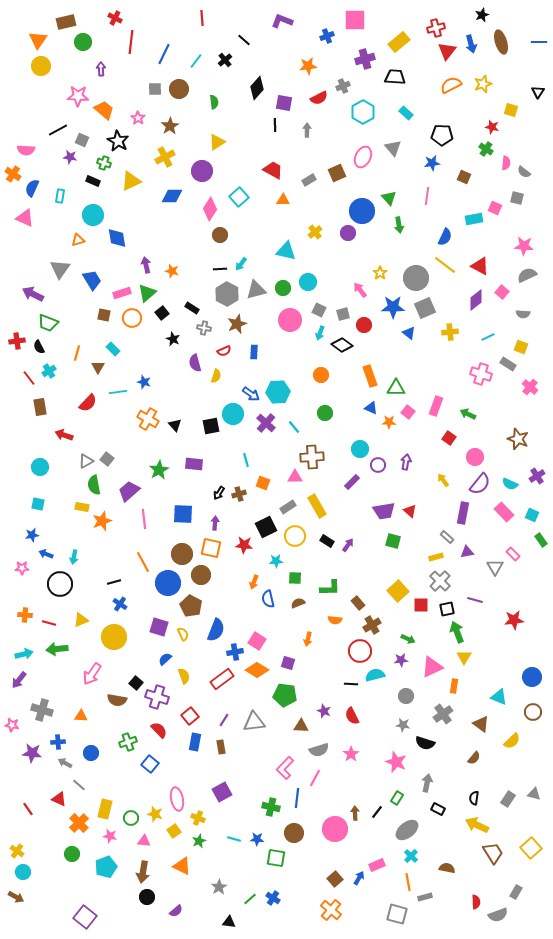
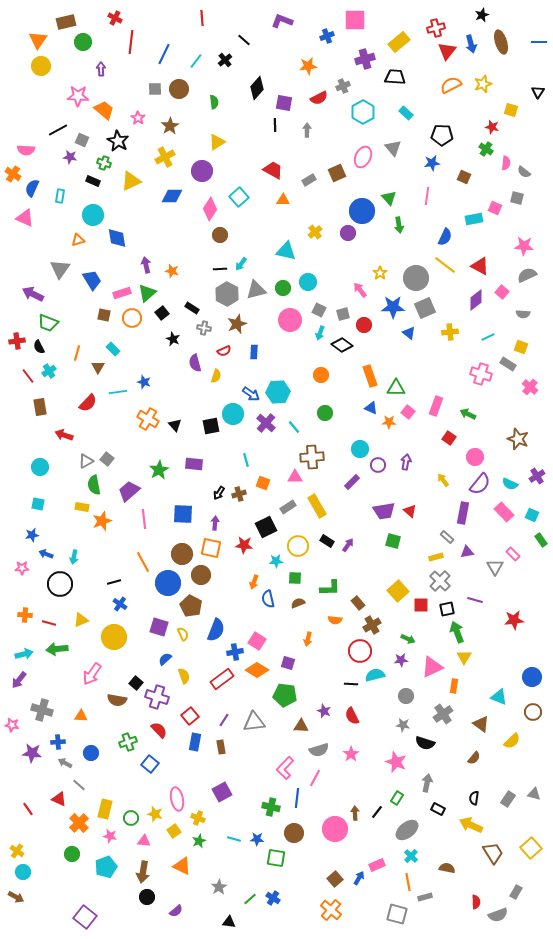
red line at (29, 378): moved 1 px left, 2 px up
yellow circle at (295, 536): moved 3 px right, 10 px down
yellow arrow at (477, 825): moved 6 px left
